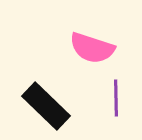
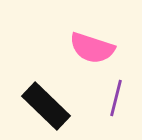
purple line: rotated 15 degrees clockwise
